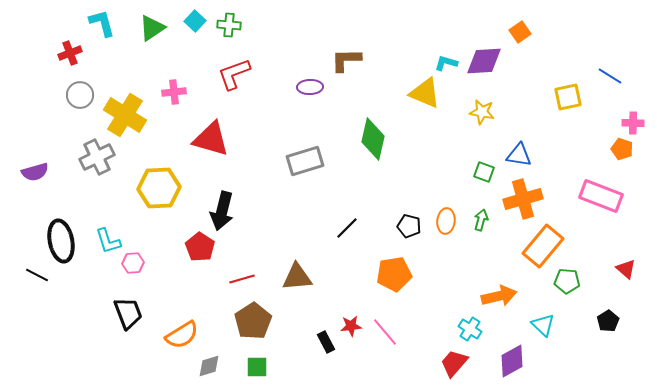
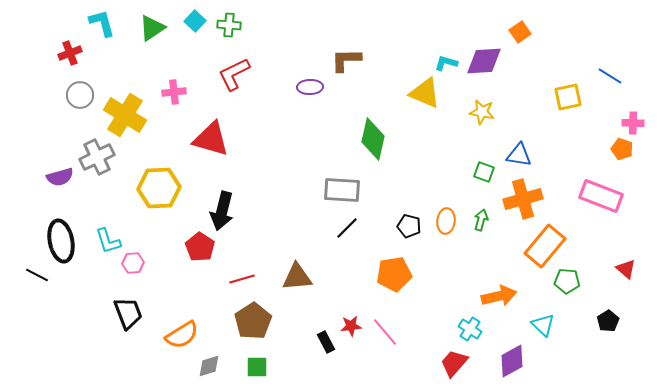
red L-shape at (234, 74): rotated 6 degrees counterclockwise
gray rectangle at (305, 161): moved 37 px right, 29 px down; rotated 21 degrees clockwise
purple semicircle at (35, 172): moved 25 px right, 5 px down
orange rectangle at (543, 246): moved 2 px right
